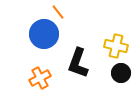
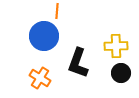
orange line: moved 1 px left, 1 px up; rotated 42 degrees clockwise
blue circle: moved 2 px down
yellow cross: rotated 15 degrees counterclockwise
orange cross: rotated 30 degrees counterclockwise
